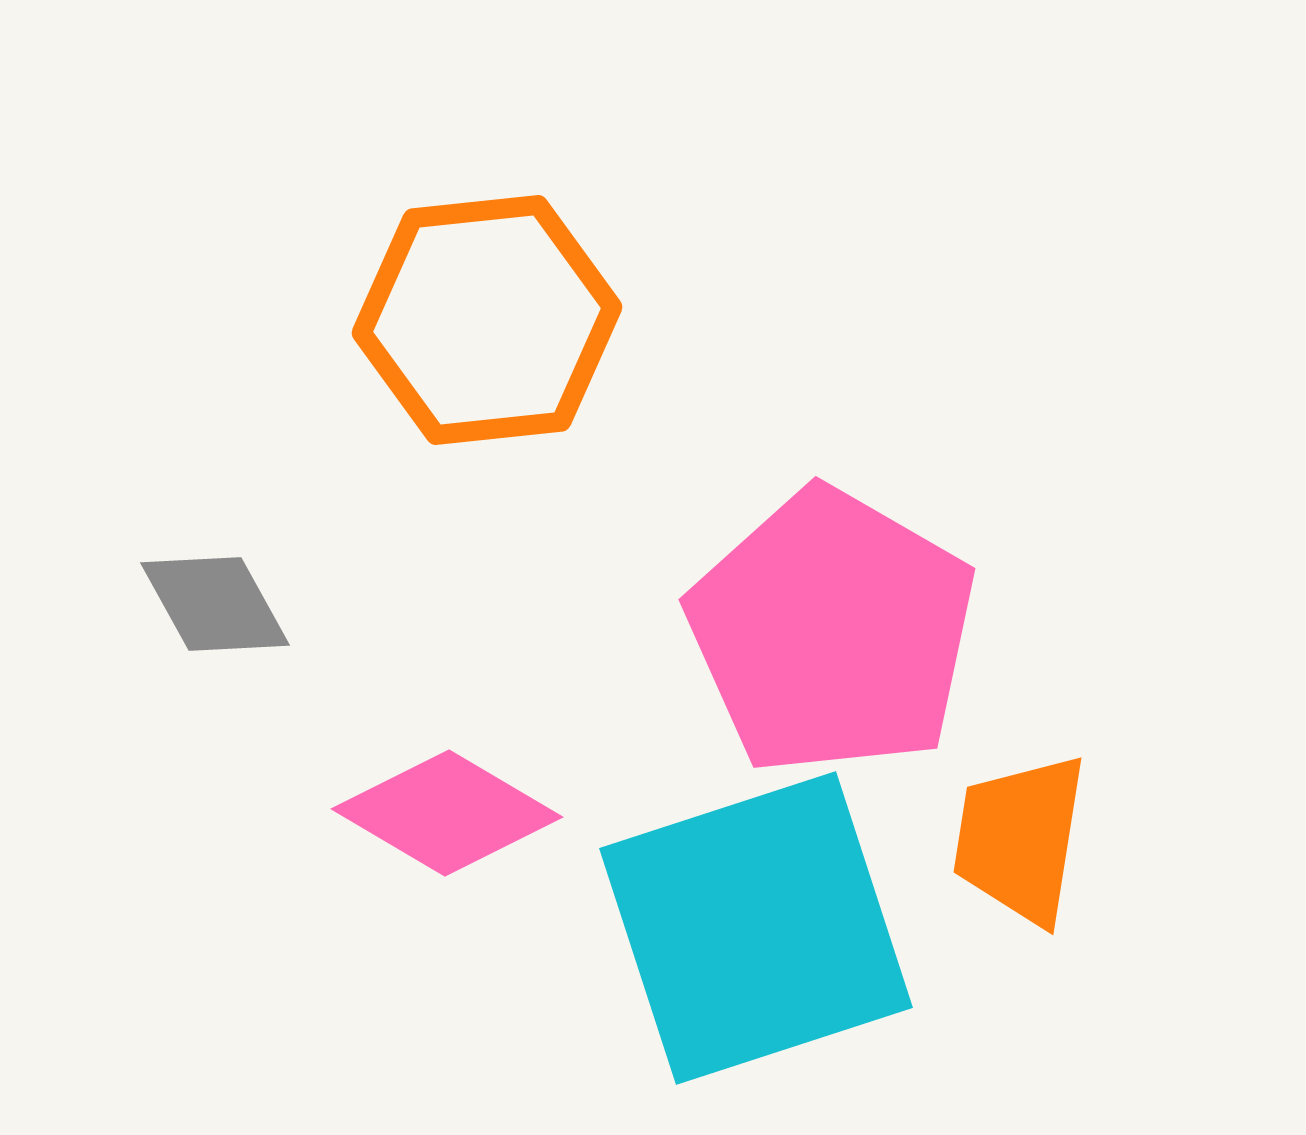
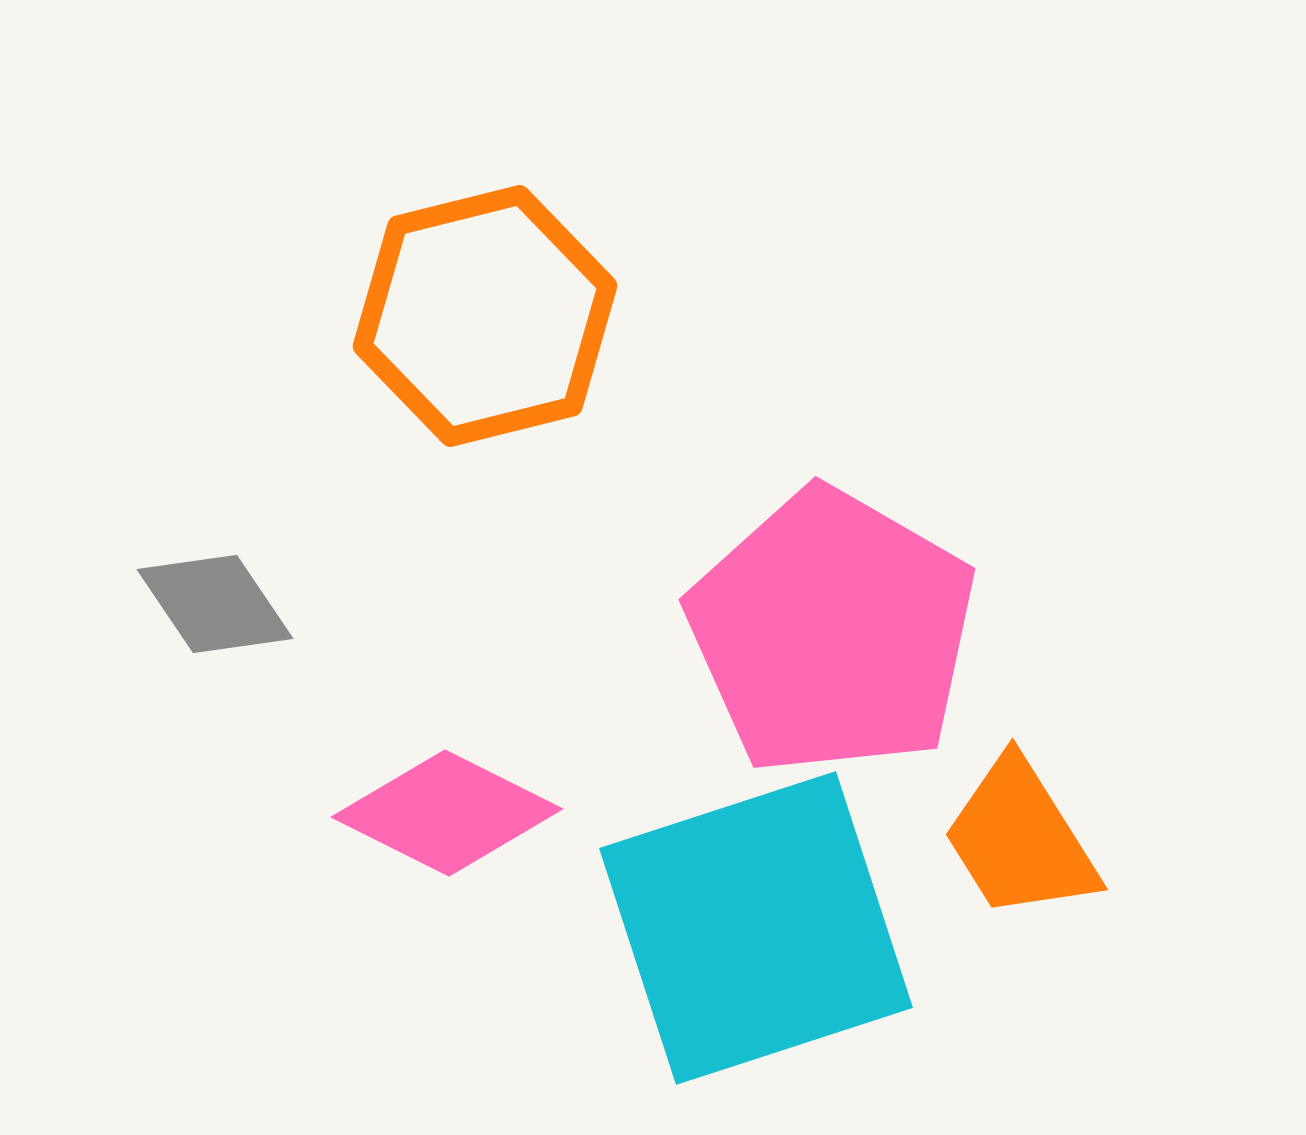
orange hexagon: moved 2 px left, 4 px up; rotated 8 degrees counterclockwise
gray diamond: rotated 5 degrees counterclockwise
pink diamond: rotated 4 degrees counterclockwise
orange trapezoid: rotated 41 degrees counterclockwise
